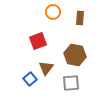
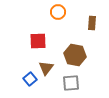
orange circle: moved 5 px right
brown rectangle: moved 12 px right, 5 px down
red square: rotated 18 degrees clockwise
